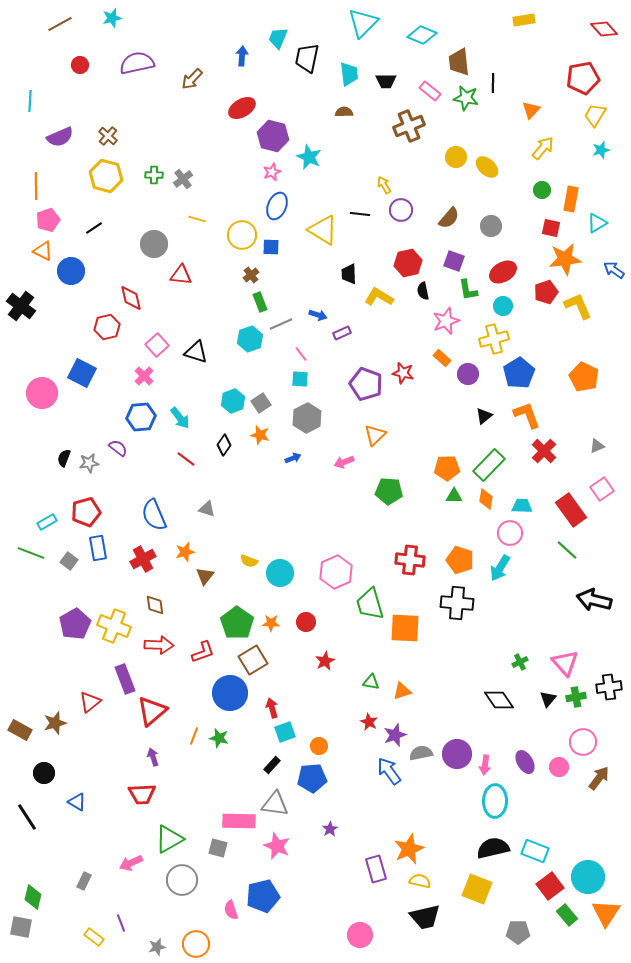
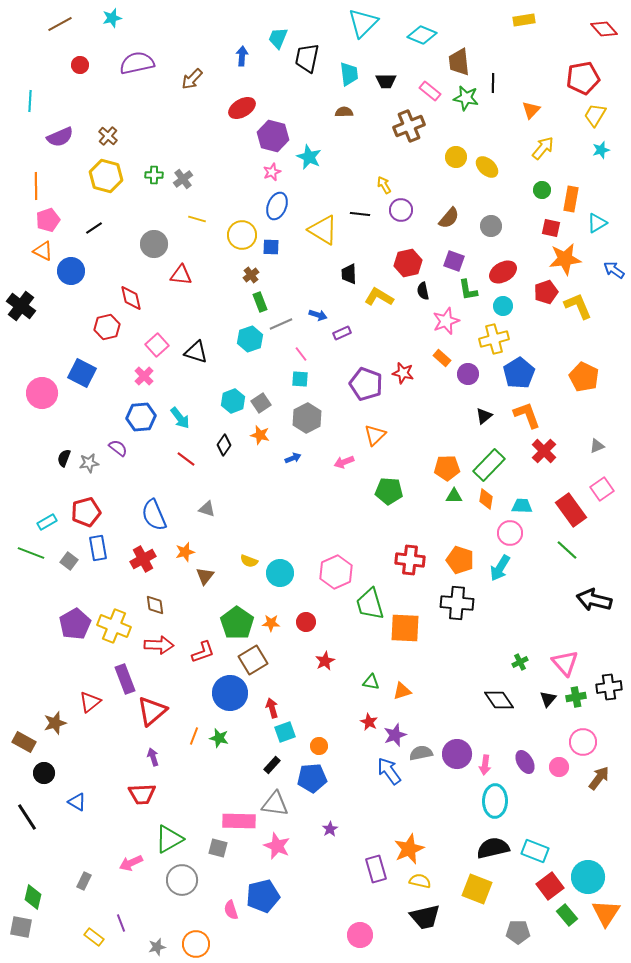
brown rectangle at (20, 730): moved 4 px right, 12 px down
